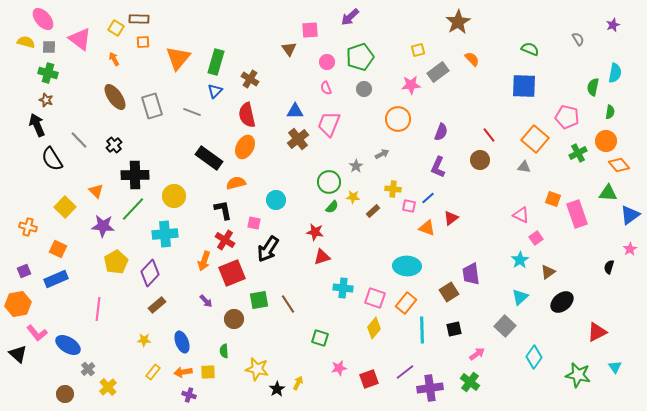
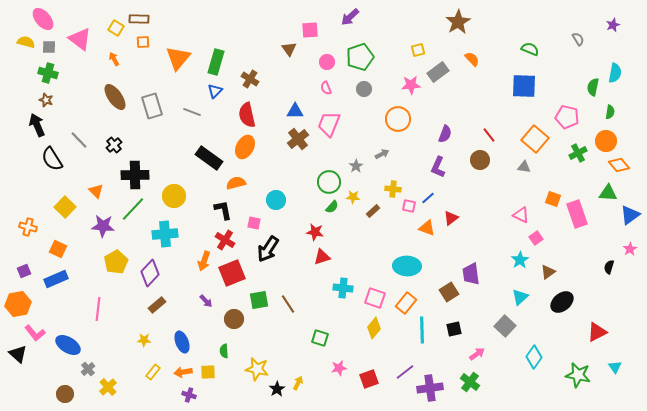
purple semicircle at (441, 132): moved 4 px right, 2 px down
pink L-shape at (37, 333): moved 2 px left
